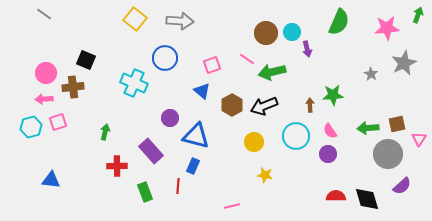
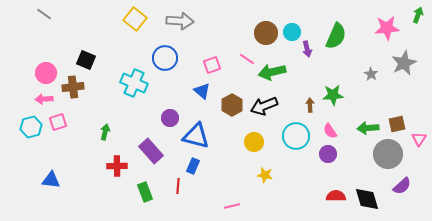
green semicircle at (339, 22): moved 3 px left, 14 px down
